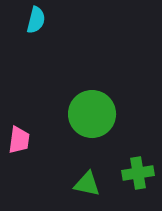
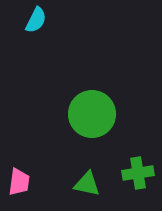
cyan semicircle: rotated 12 degrees clockwise
pink trapezoid: moved 42 px down
